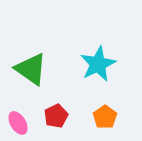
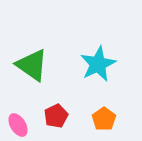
green triangle: moved 1 px right, 4 px up
orange pentagon: moved 1 px left, 2 px down
pink ellipse: moved 2 px down
